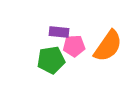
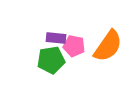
purple rectangle: moved 3 px left, 6 px down
pink pentagon: rotated 15 degrees clockwise
